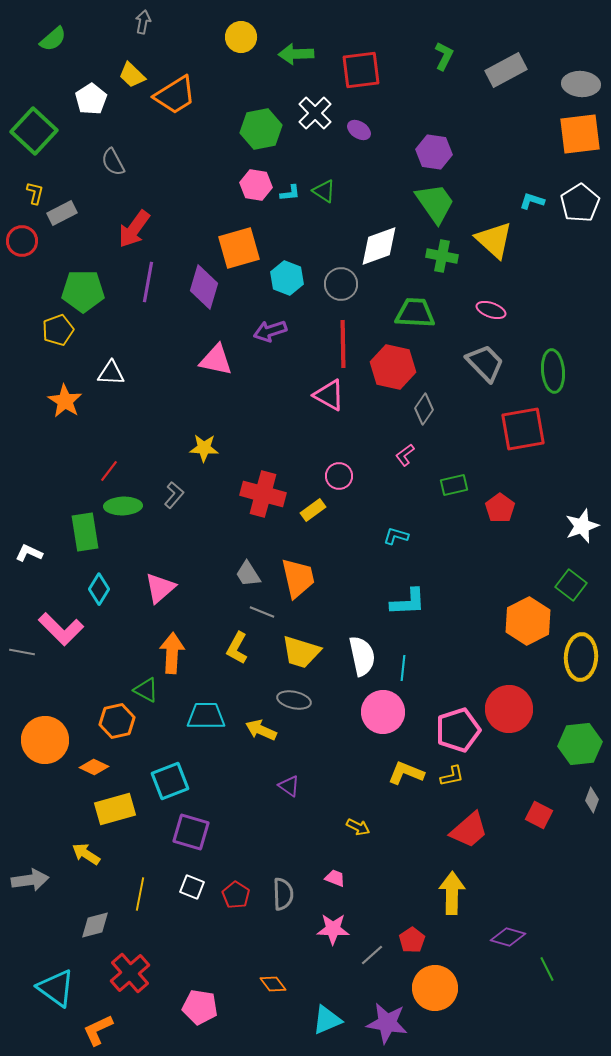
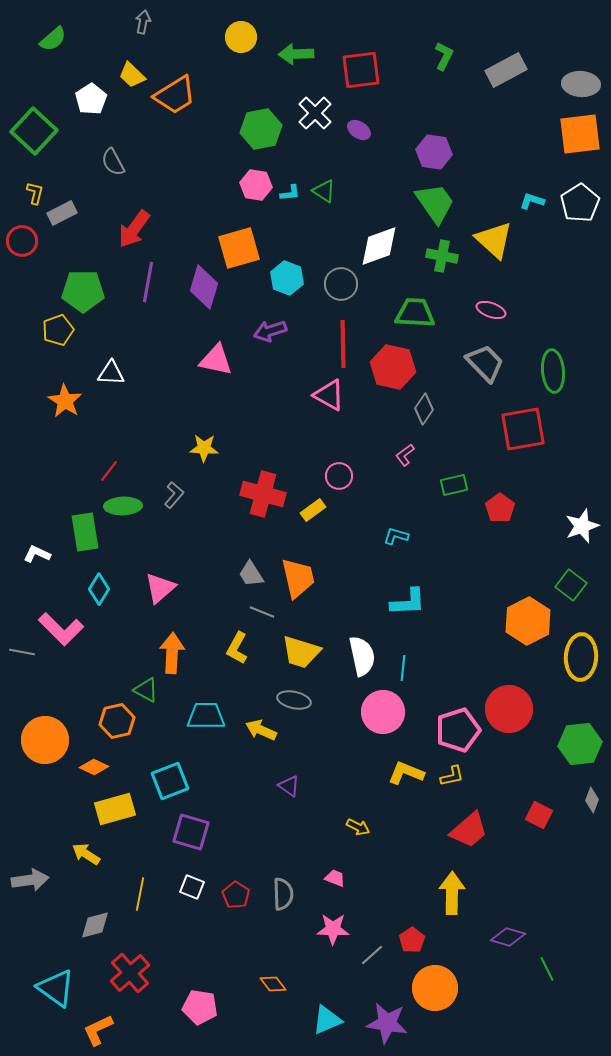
white L-shape at (29, 553): moved 8 px right, 1 px down
gray trapezoid at (248, 574): moved 3 px right
